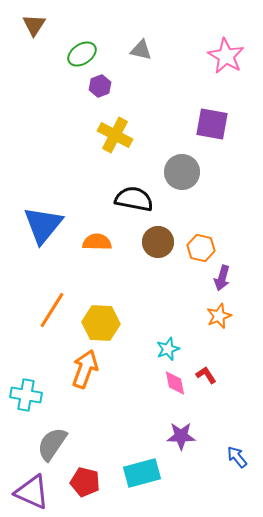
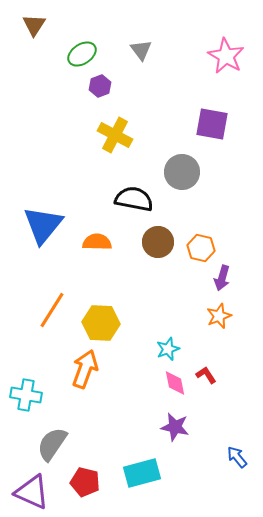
gray triangle: rotated 40 degrees clockwise
purple star: moved 6 px left, 9 px up; rotated 12 degrees clockwise
